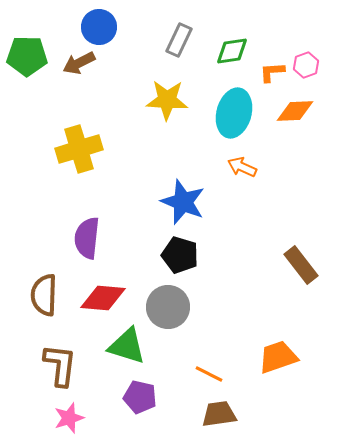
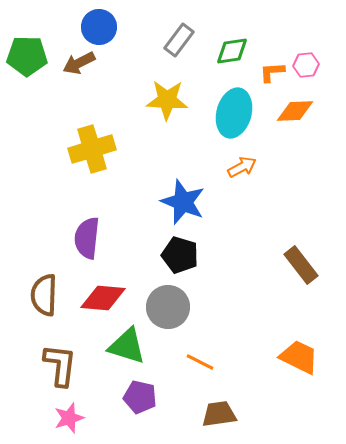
gray rectangle: rotated 12 degrees clockwise
pink hexagon: rotated 15 degrees clockwise
yellow cross: moved 13 px right
orange arrow: rotated 128 degrees clockwise
orange trapezoid: moved 21 px right; rotated 45 degrees clockwise
orange line: moved 9 px left, 12 px up
